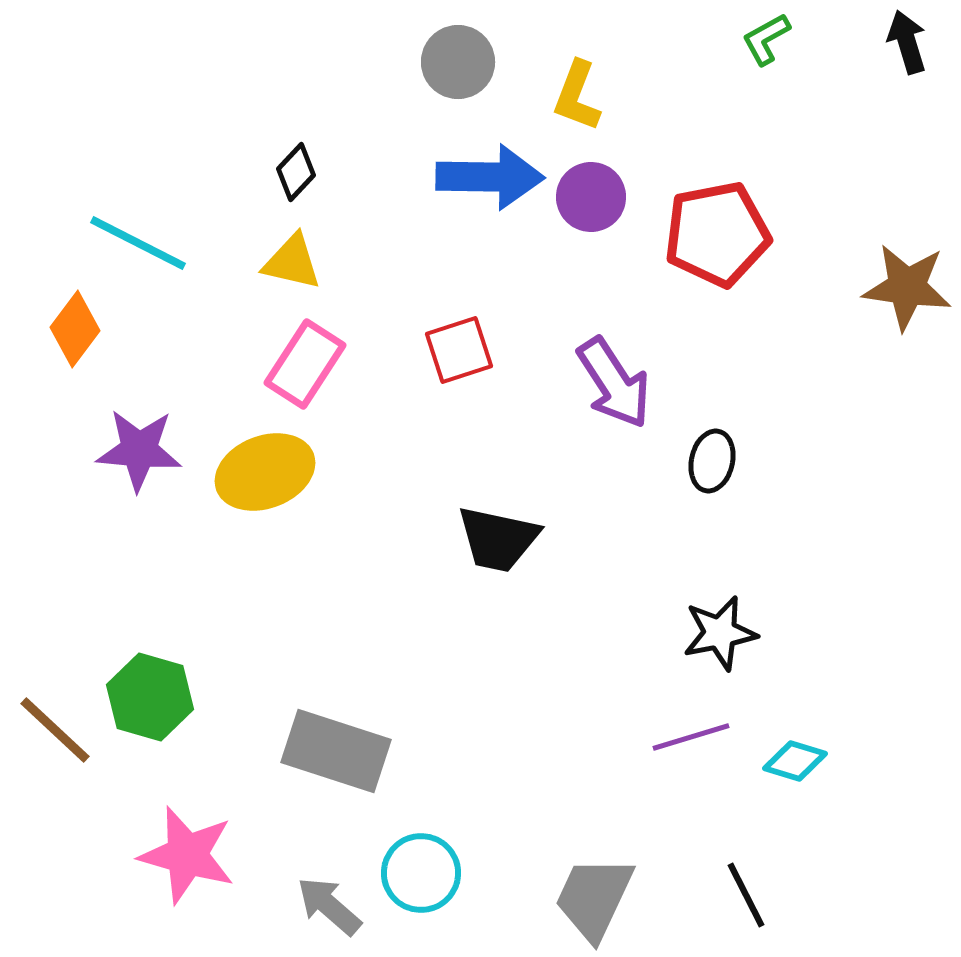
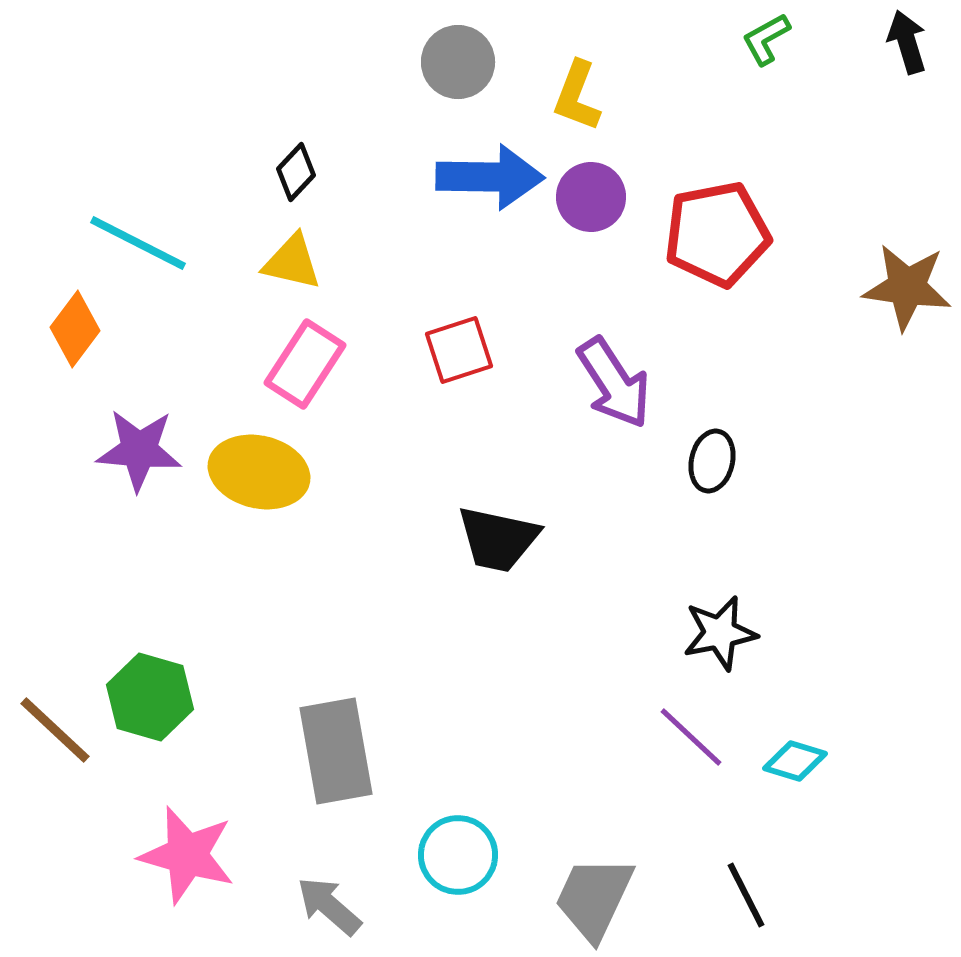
yellow ellipse: moved 6 px left; rotated 34 degrees clockwise
purple line: rotated 60 degrees clockwise
gray rectangle: rotated 62 degrees clockwise
cyan circle: moved 37 px right, 18 px up
